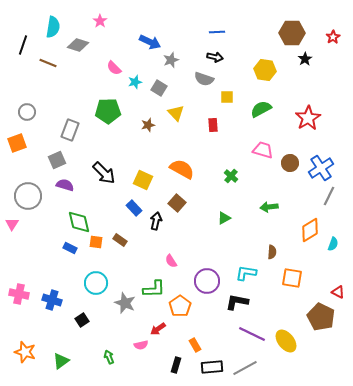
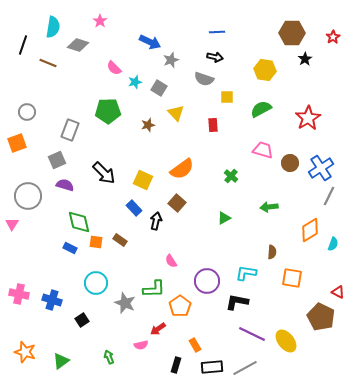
orange semicircle at (182, 169): rotated 115 degrees clockwise
